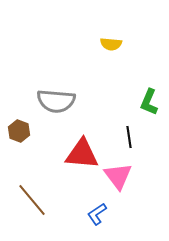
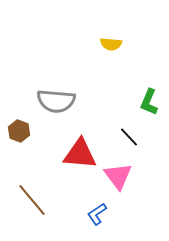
black line: rotated 35 degrees counterclockwise
red triangle: moved 2 px left
